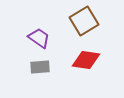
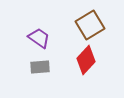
brown square: moved 6 px right, 4 px down
red diamond: rotated 56 degrees counterclockwise
